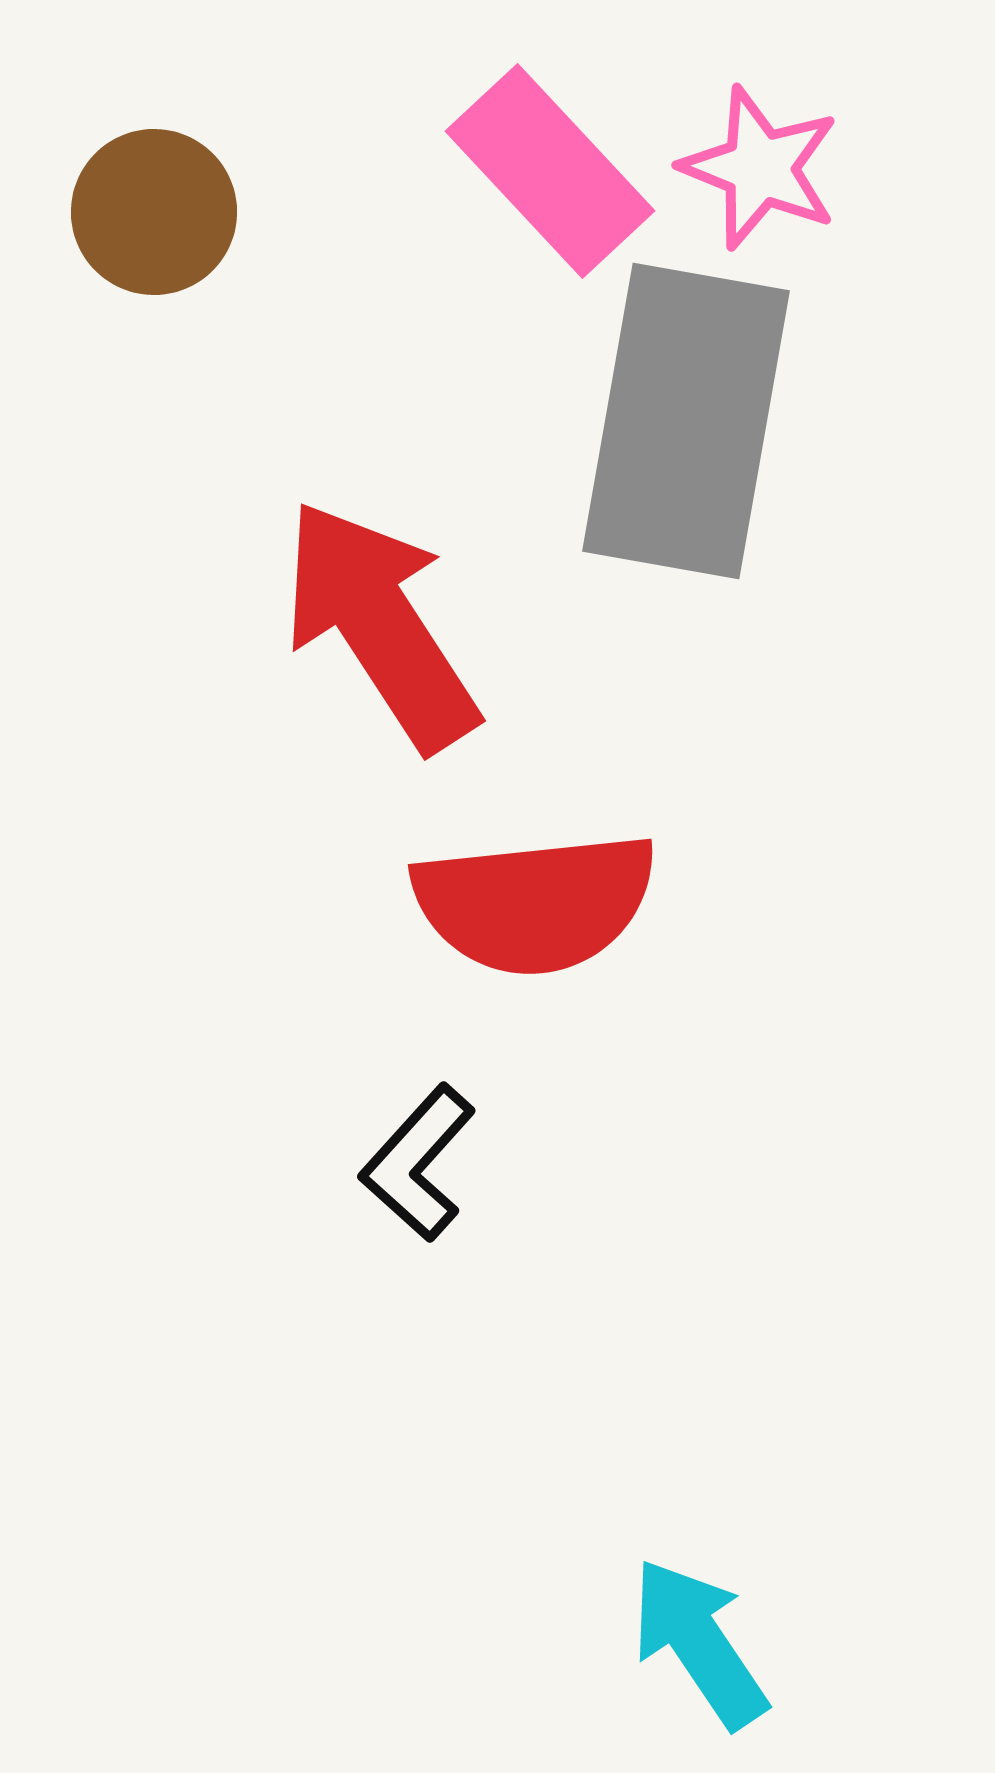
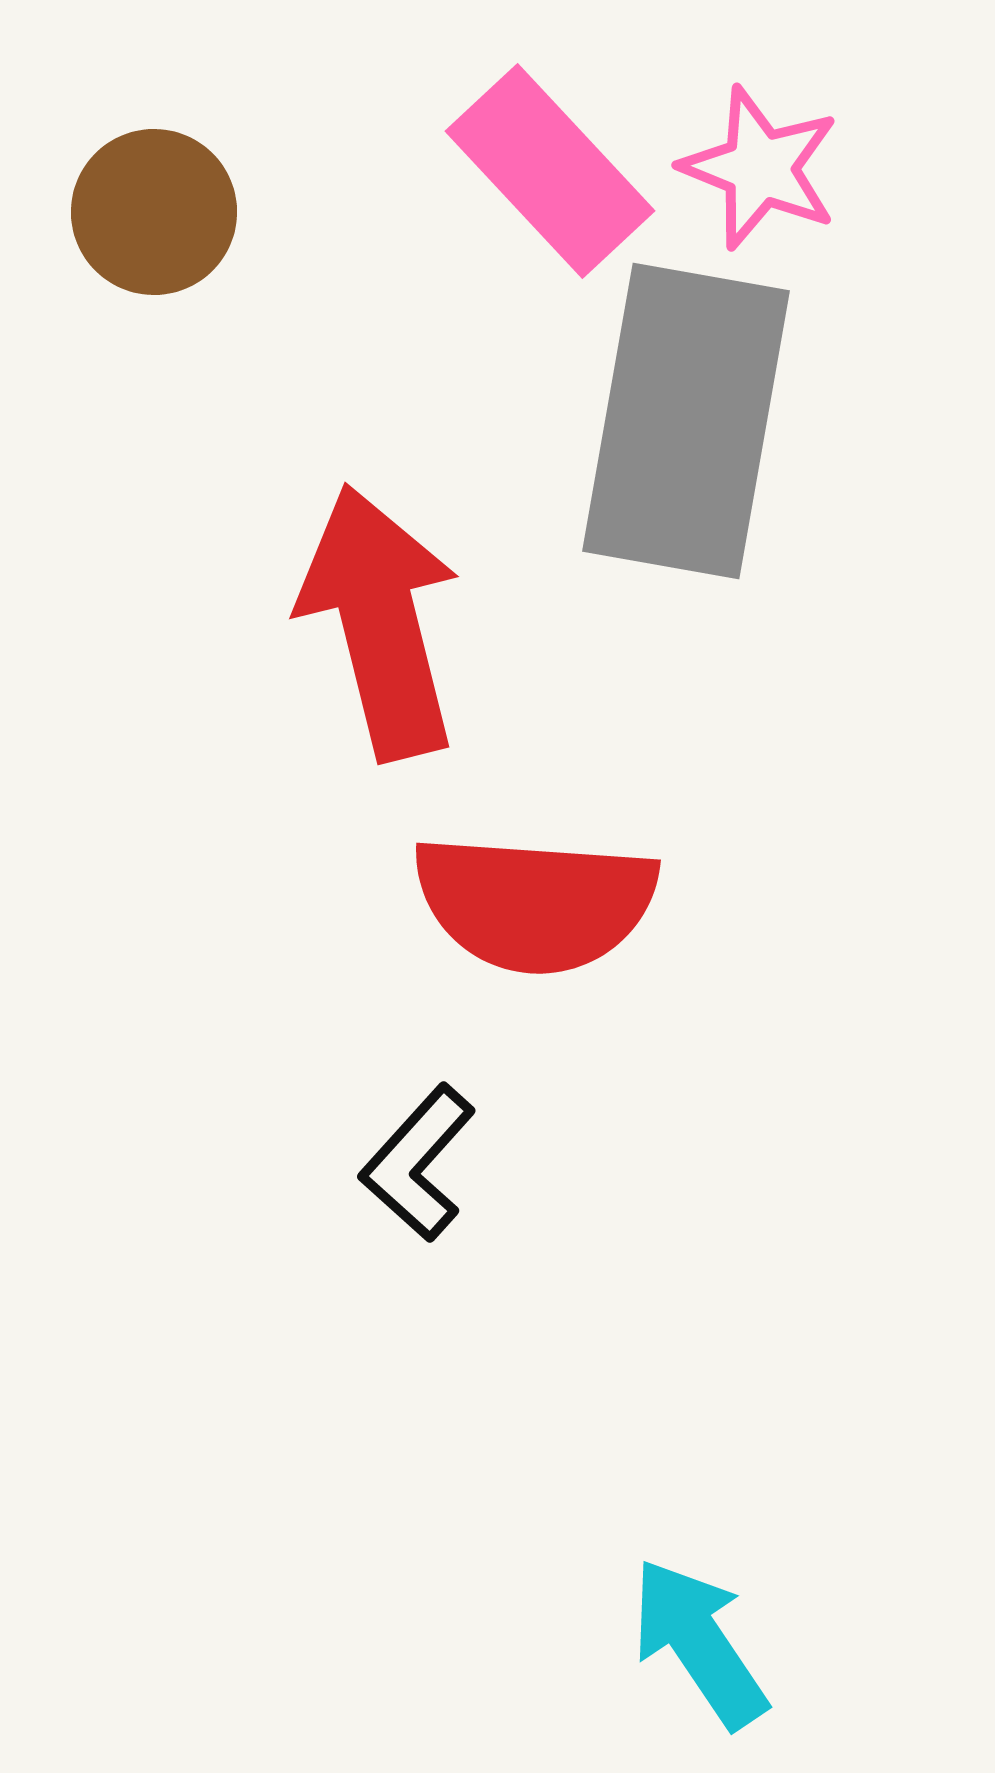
red arrow: moved 3 px up; rotated 19 degrees clockwise
red semicircle: rotated 10 degrees clockwise
